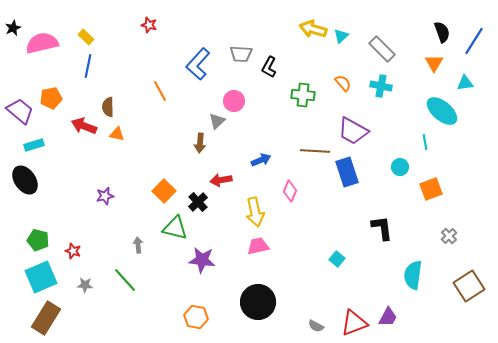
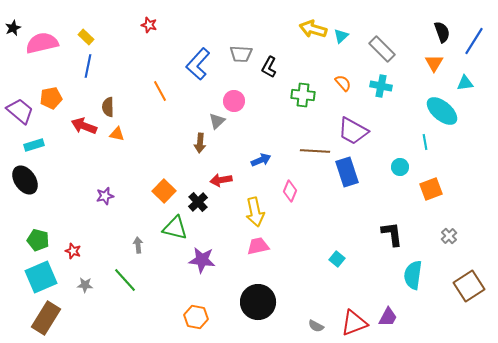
black L-shape at (382, 228): moved 10 px right, 6 px down
